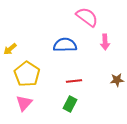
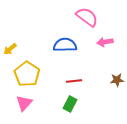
pink arrow: rotated 84 degrees clockwise
